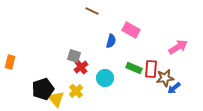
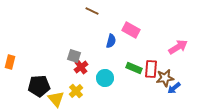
black pentagon: moved 4 px left, 3 px up; rotated 15 degrees clockwise
